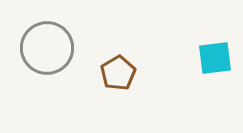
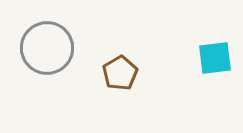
brown pentagon: moved 2 px right
